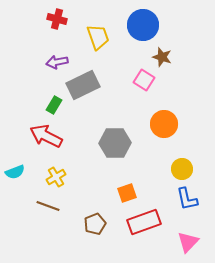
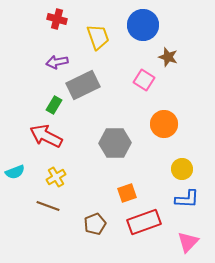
brown star: moved 6 px right
blue L-shape: rotated 75 degrees counterclockwise
